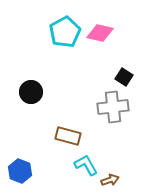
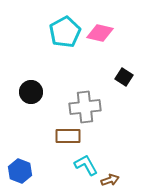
gray cross: moved 28 px left
brown rectangle: rotated 15 degrees counterclockwise
